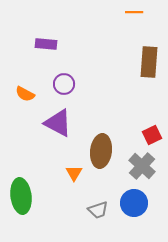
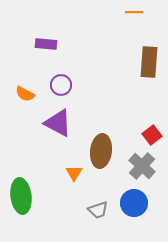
purple circle: moved 3 px left, 1 px down
red square: rotated 12 degrees counterclockwise
